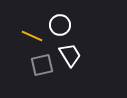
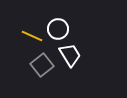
white circle: moved 2 px left, 4 px down
gray square: rotated 25 degrees counterclockwise
